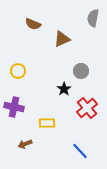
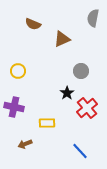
black star: moved 3 px right, 4 px down
